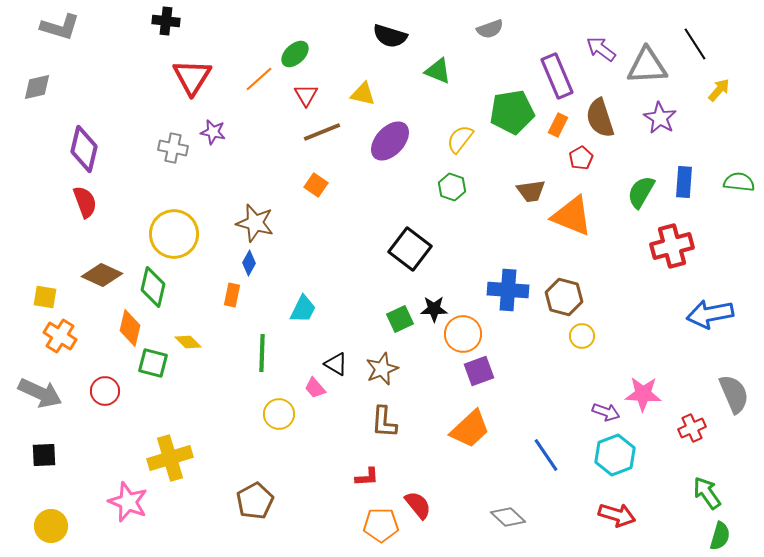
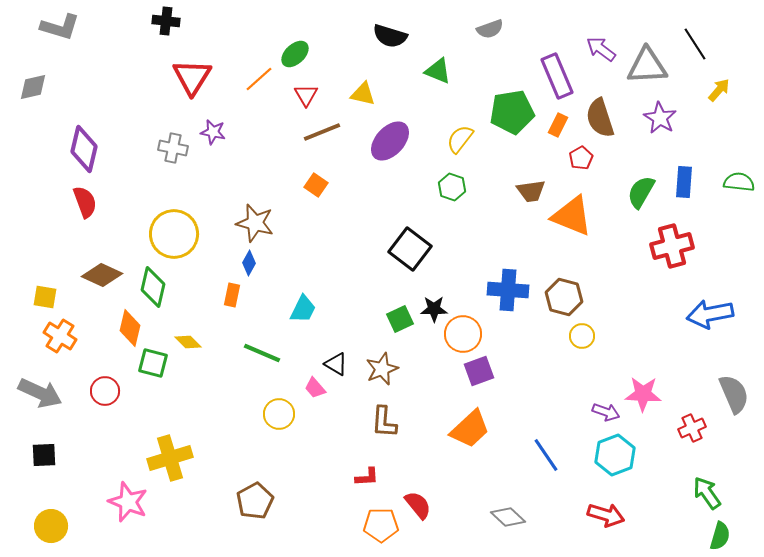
gray diamond at (37, 87): moved 4 px left
green line at (262, 353): rotated 69 degrees counterclockwise
red arrow at (617, 515): moved 11 px left
